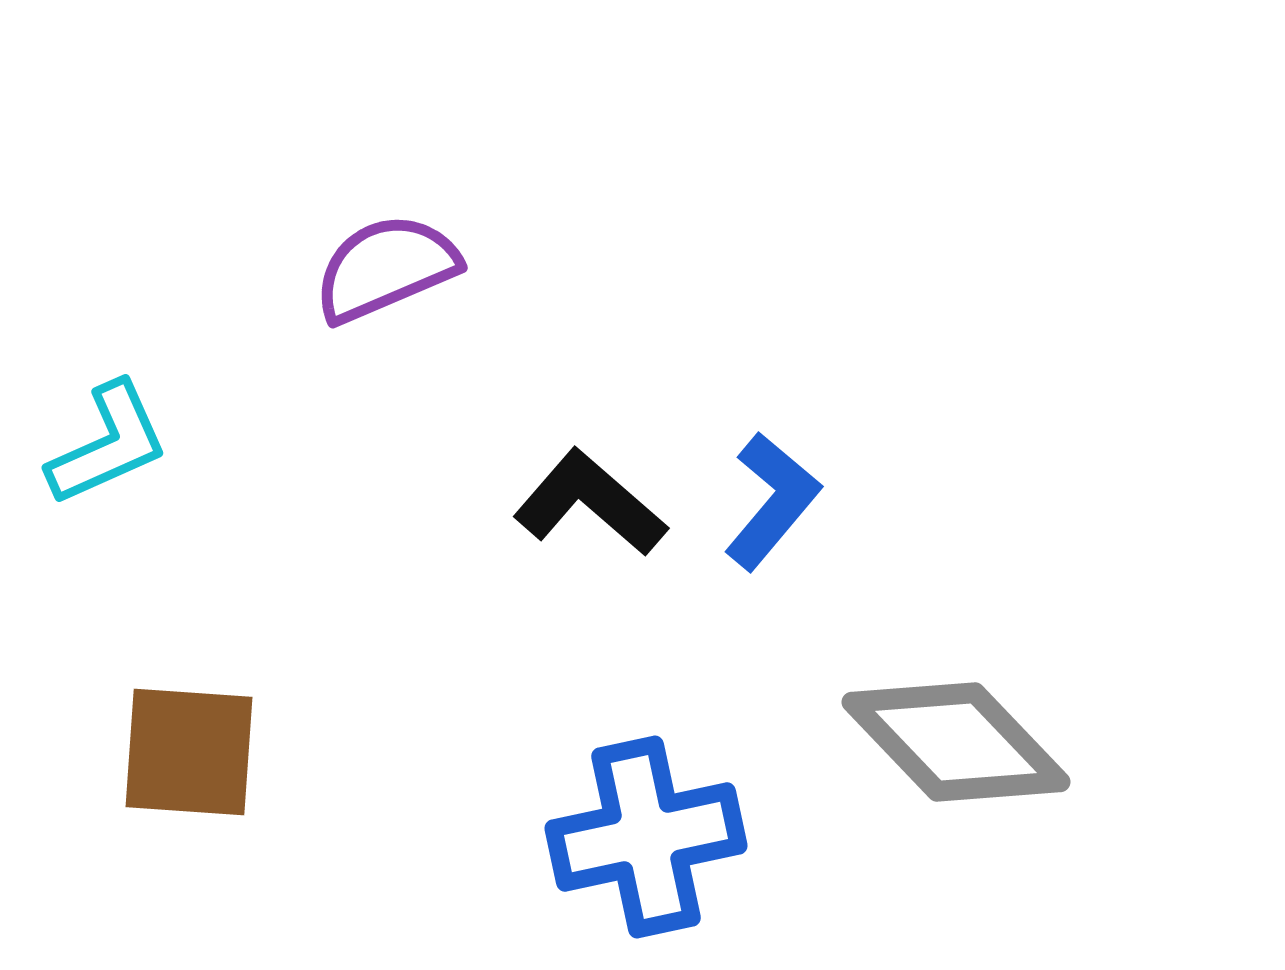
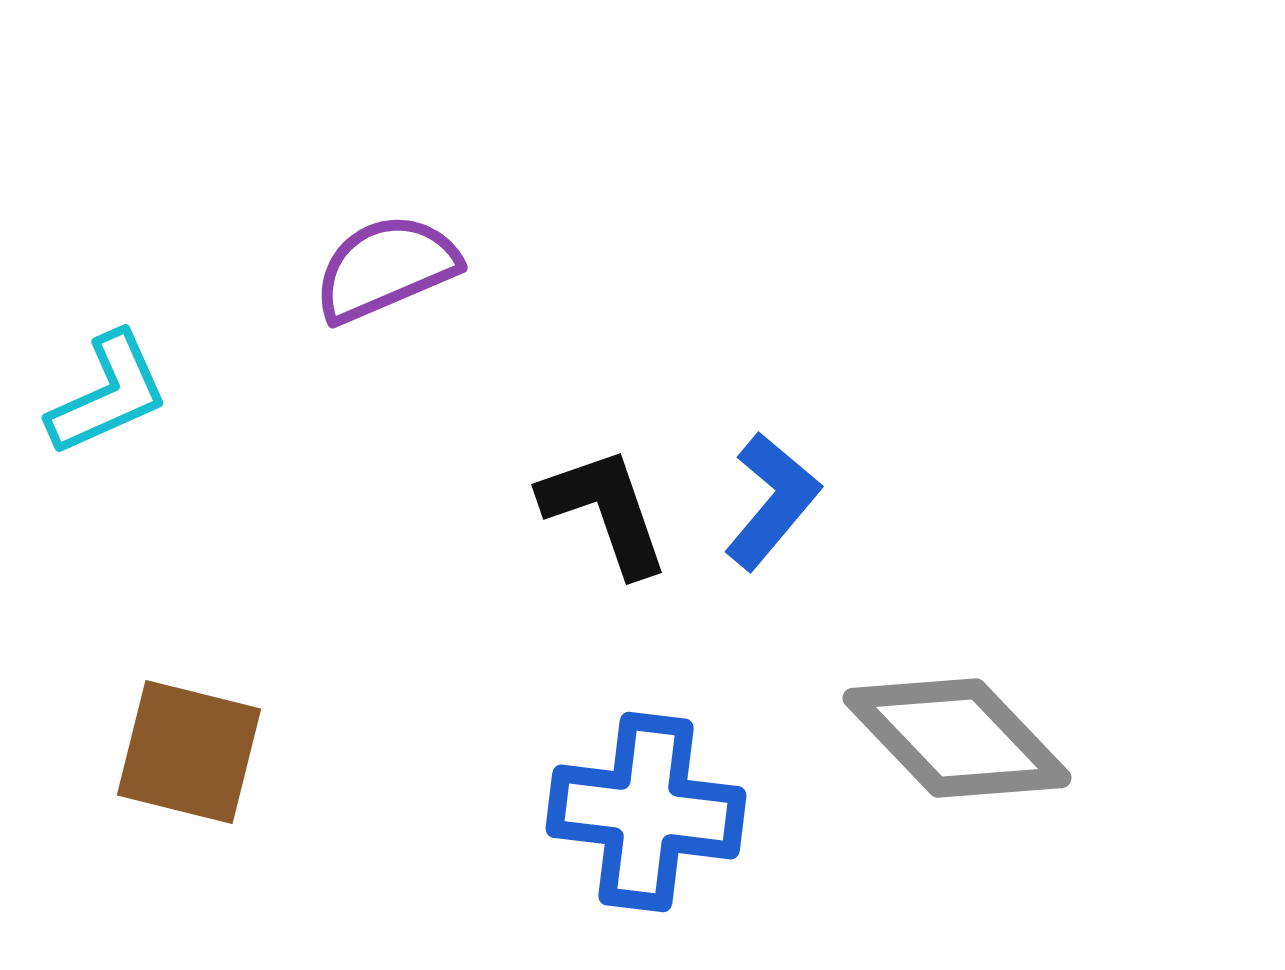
cyan L-shape: moved 50 px up
black L-shape: moved 15 px right, 8 px down; rotated 30 degrees clockwise
gray diamond: moved 1 px right, 4 px up
brown square: rotated 10 degrees clockwise
blue cross: moved 25 px up; rotated 19 degrees clockwise
